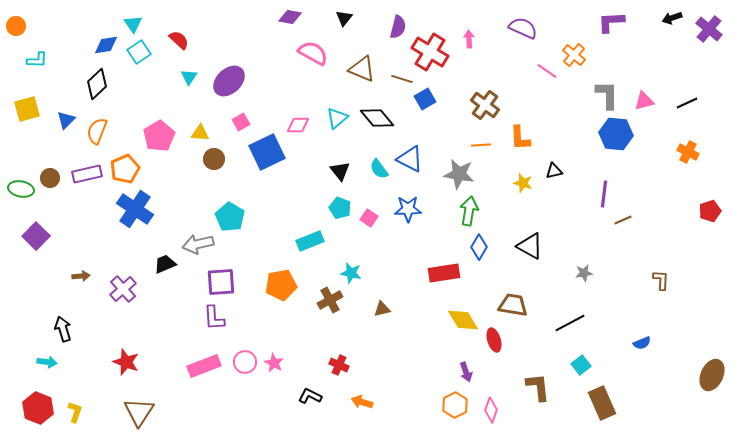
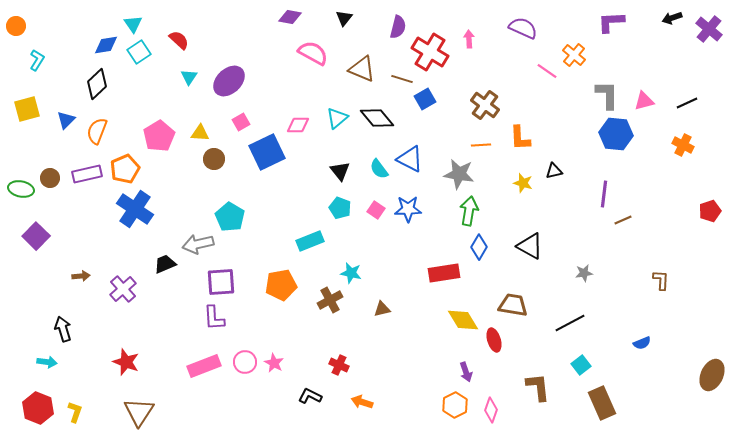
cyan L-shape at (37, 60): rotated 60 degrees counterclockwise
orange cross at (688, 152): moved 5 px left, 7 px up
pink square at (369, 218): moved 7 px right, 8 px up
